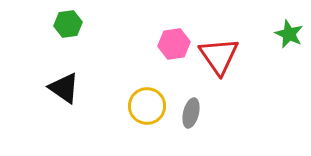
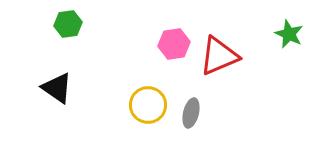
red triangle: rotated 42 degrees clockwise
black triangle: moved 7 px left
yellow circle: moved 1 px right, 1 px up
